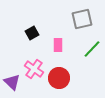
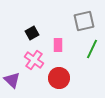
gray square: moved 2 px right, 2 px down
green line: rotated 18 degrees counterclockwise
pink cross: moved 9 px up
purple triangle: moved 2 px up
